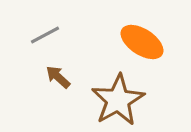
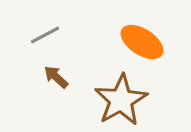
brown arrow: moved 2 px left
brown star: moved 3 px right
